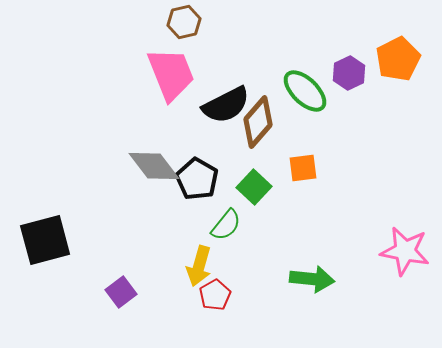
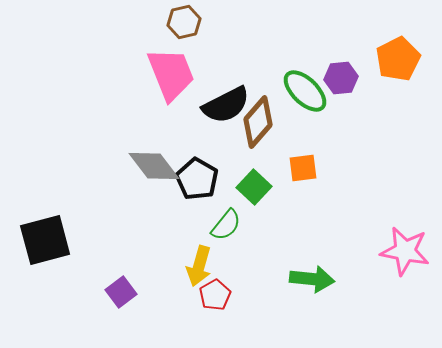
purple hexagon: moved 8 px left, 5 px down; rotated 20 degrees clockwise
